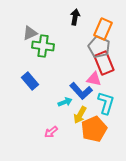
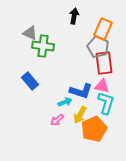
black arrow: moved 1 px left, 1 px up
gray triangle: rotated 49 degrees clockwise
gray pentagon: moved 1 px left
red rectangle: rotated 15 degrees clockwise
pink triangle: moved 8 px right, 7 px down
blue L-shape: rotated 30 degrees counterclockwise
pink arrow: moved 6 px right, 12 px up
